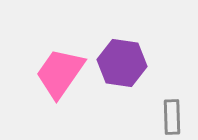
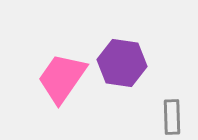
pink trapezoid: moved 2 px right, 5 px down
